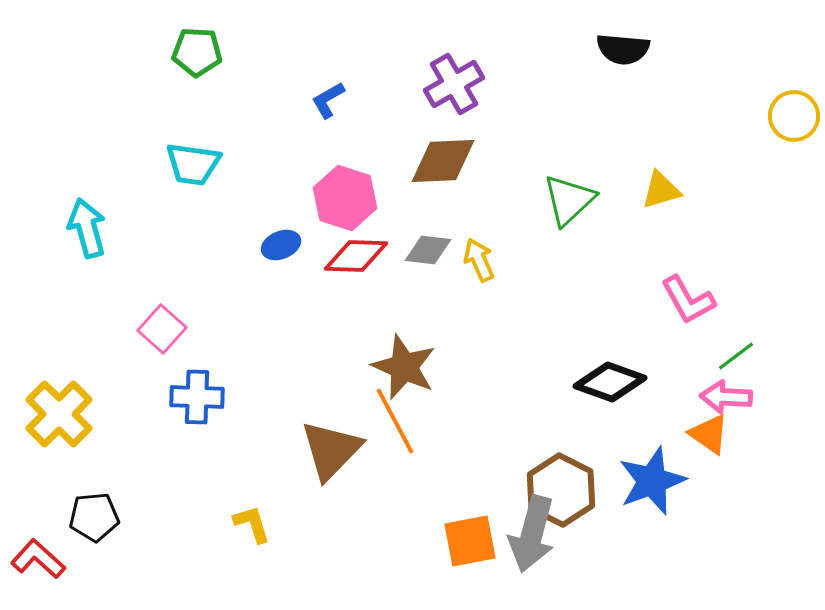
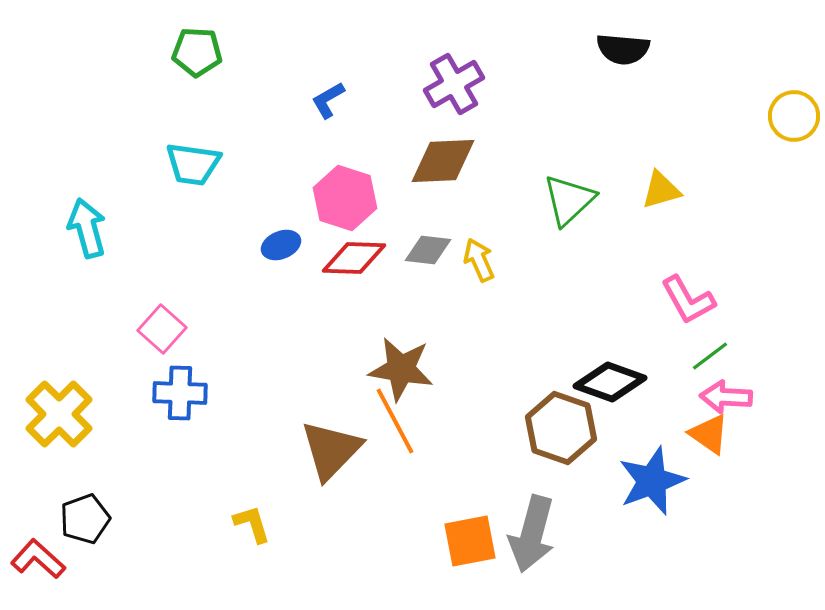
red diamond: moved 2 px left, 2 px down
green line: moved 26 px left
brown star: moved 3 px left, 2 px down; rotated 14 degrees counterclockwise
blue cross: moved 17 px left, 4 px up
brown hexagon: moved 62 px up; rotated 8 degrees counterclockwise
black pentagon: moved 9 px left, 2 px down; rotated 15 degrees counterclockwise
